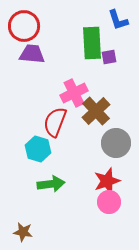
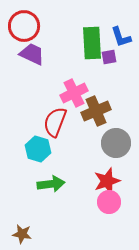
blue L-shape: moved 3 px right, 17 px down
purple trapezoid: rotated 20 degrees clockwise
brown cross: rotated 20 degrees clockwise
brown star: moved 1 px left, 2 px down
